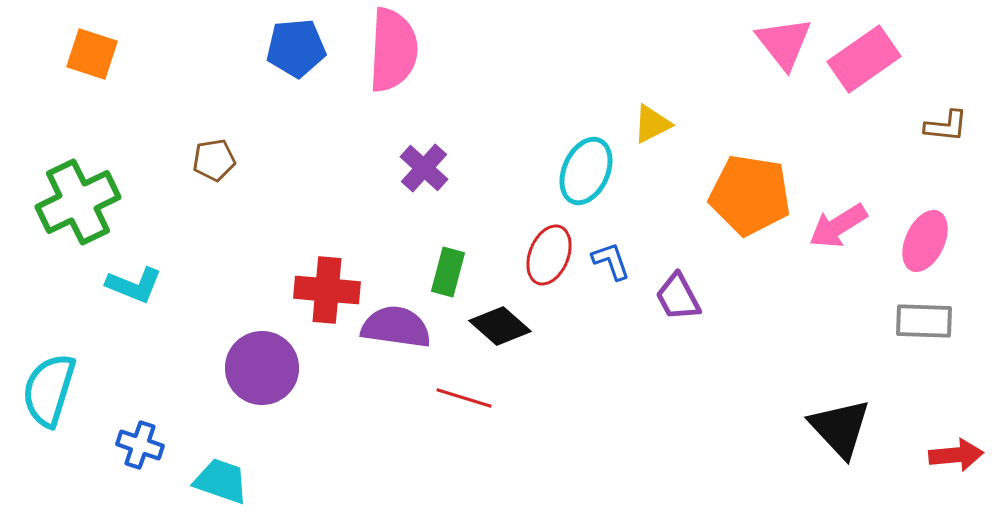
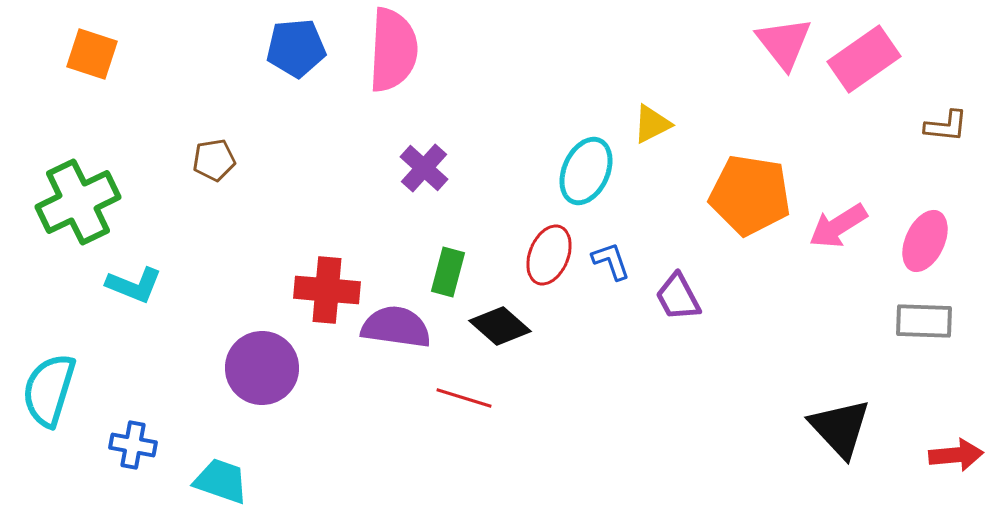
blue cross: moved 7 px left; rotated 9 degrees counterclockwise
